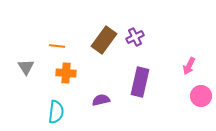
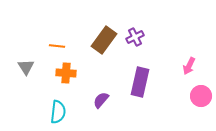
purple semicircle: rotated 36 degrees counterclockwise
cyan semicircle: moved 2 px right
